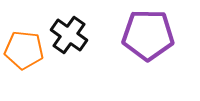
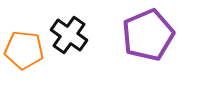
purple pentagon: rotated 24 degrees counterclockwise
